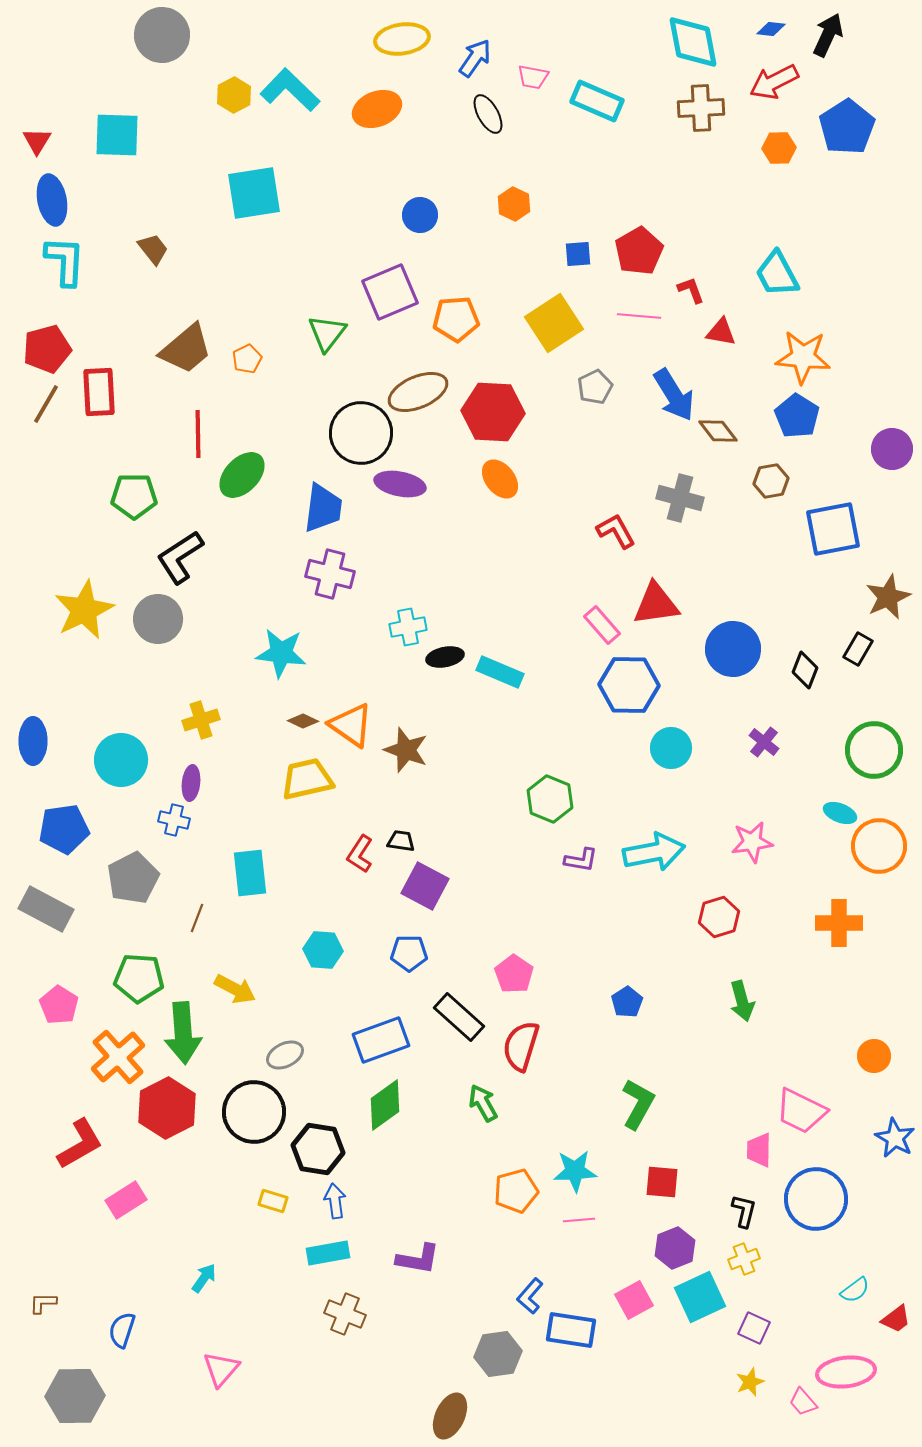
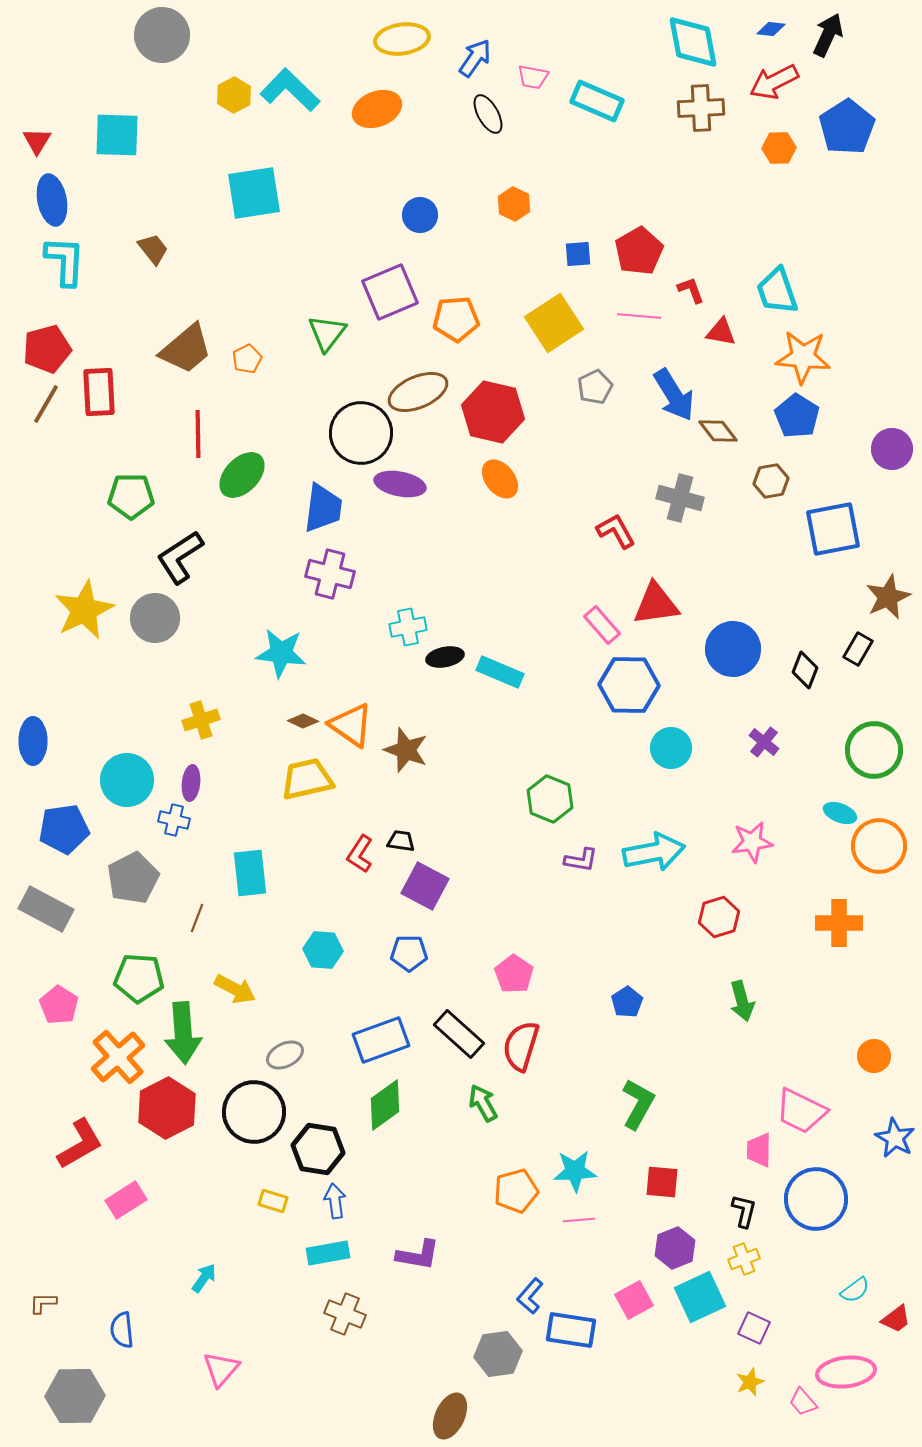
cyan trapezoid at (777, 274): moved 17 px down; rotated 9 degrees clockwise
red hexagon at (493, 412): rotated 10 degrees clockwise
green pentagon at (134, 496): moved 3 px left
gray circle at (158, 619): moved 3 px left, 1 px up
cyan circle at (121, 760): moved 6 px right, 20 px down
black rectangle at (459, 1017): moved 17 px down
purple L-shape at (418, 1259): moved 4 px up
blue semicircle at (122, 1330): rotated 24 degrees counterclockwise
